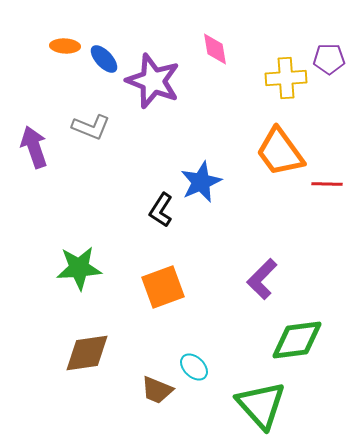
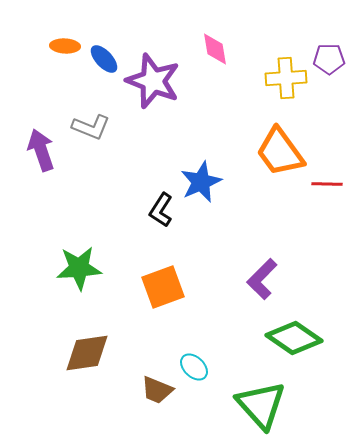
purple arrow: moved 7 px right, 3 px down
green diamond: moved 3 px left, 2 px up; rotated 42 degrees clockwise
